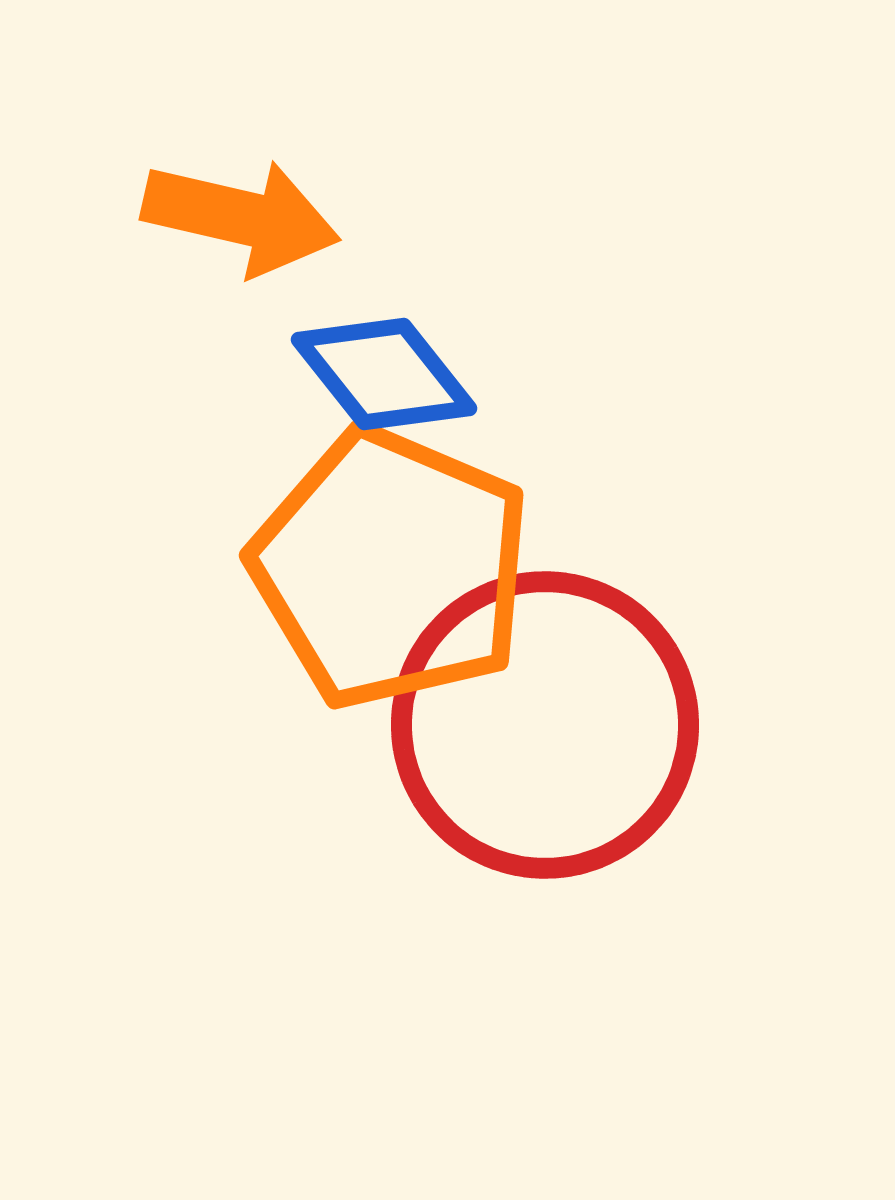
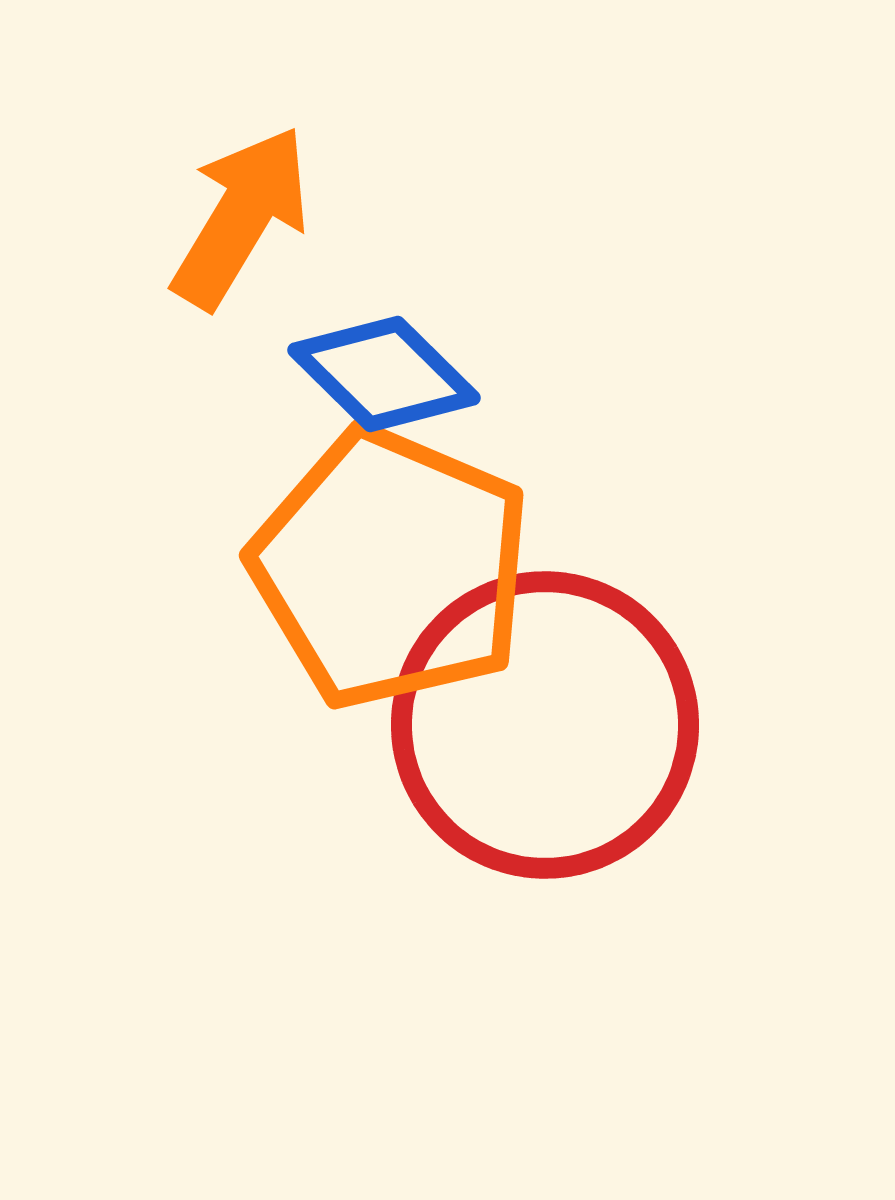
orange arrow: rotated 72 degrees counterclockwise
blue diamond: rotated 7 degrees counterclockwise
